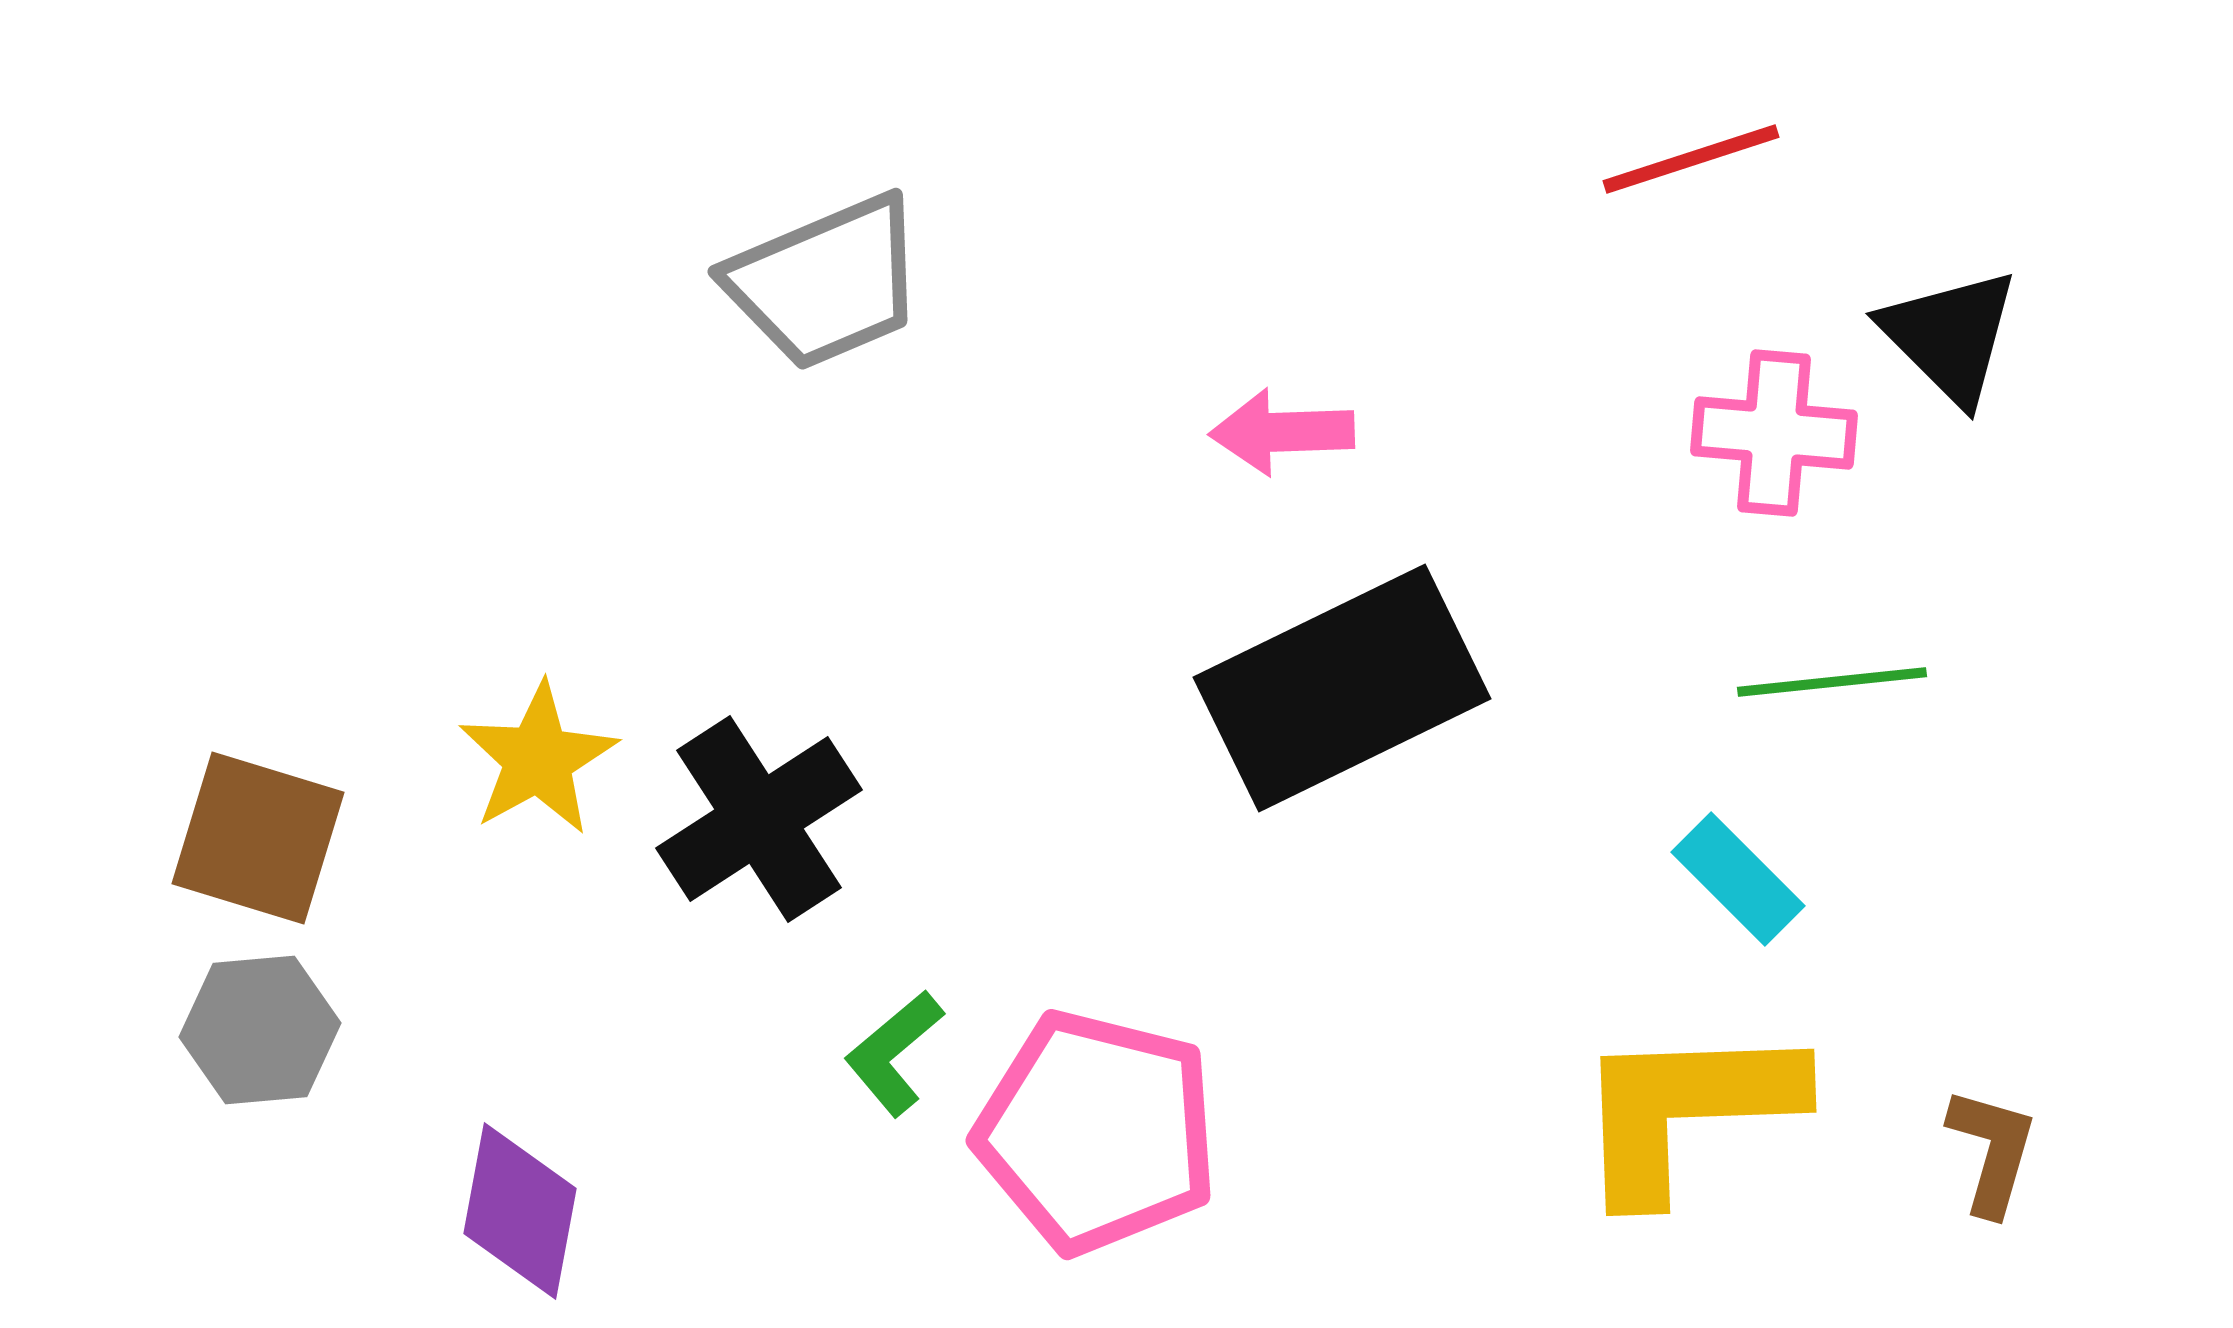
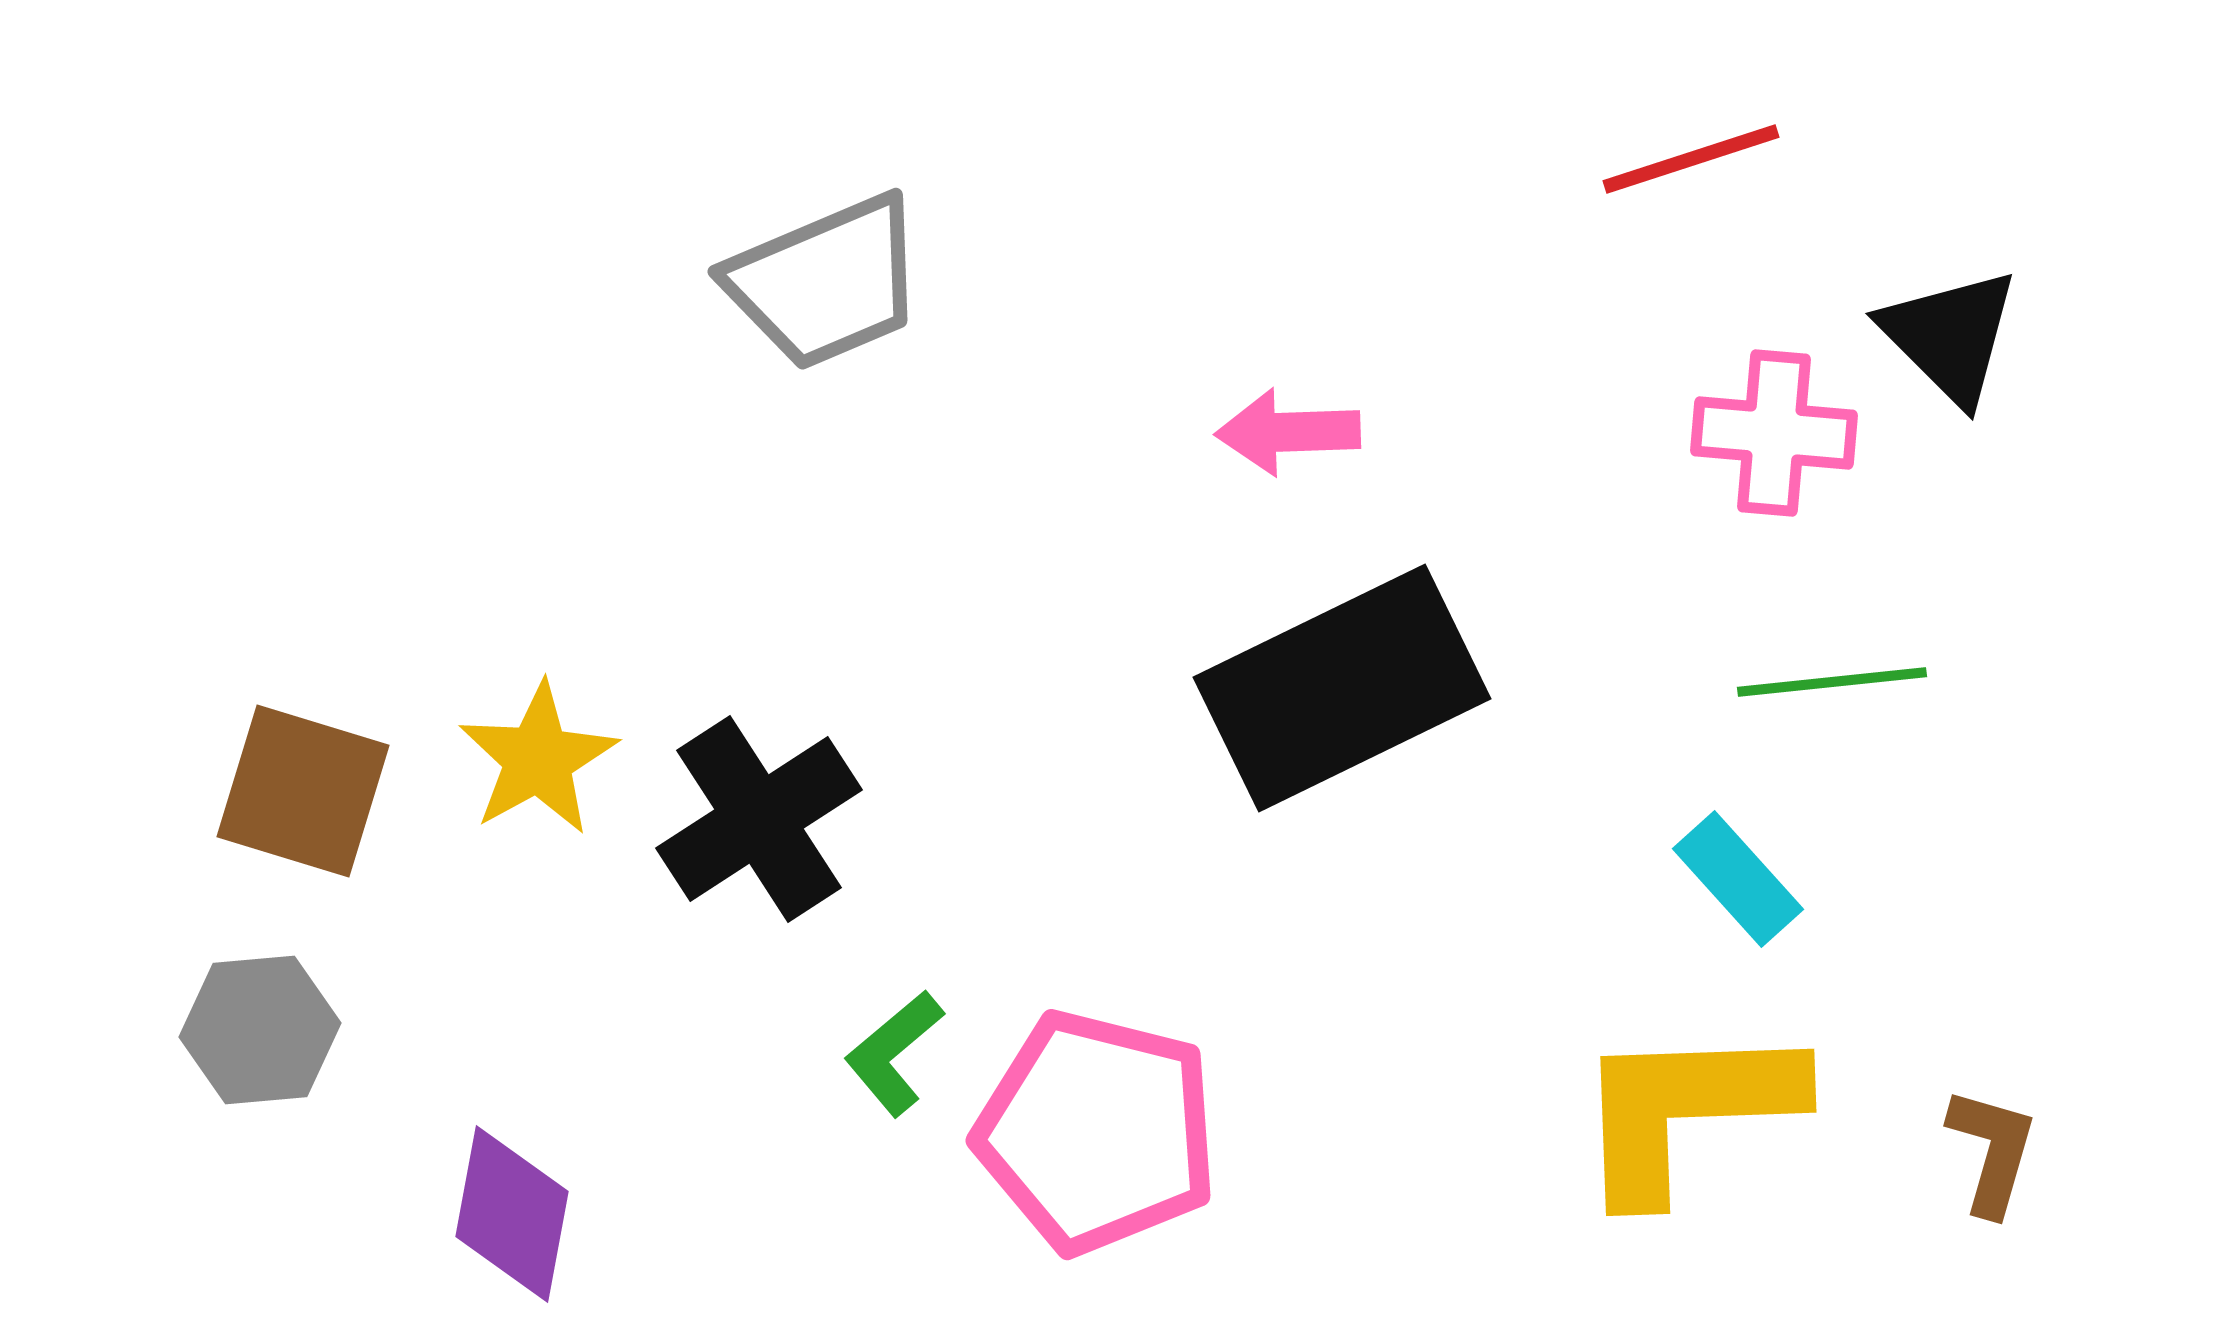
pink arrow: moved 6 px right
brown square: moved 45 px right, 47 px up
cyan rectangle: rotated 3 degrees clockwise
purple diamond: moved 8 px left, 3 px down
